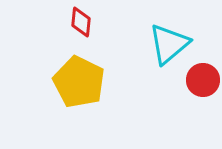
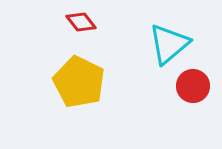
red diamond: rotated 44 degrees counterclockwise
red circle: moved 10 px left, 6 px down
